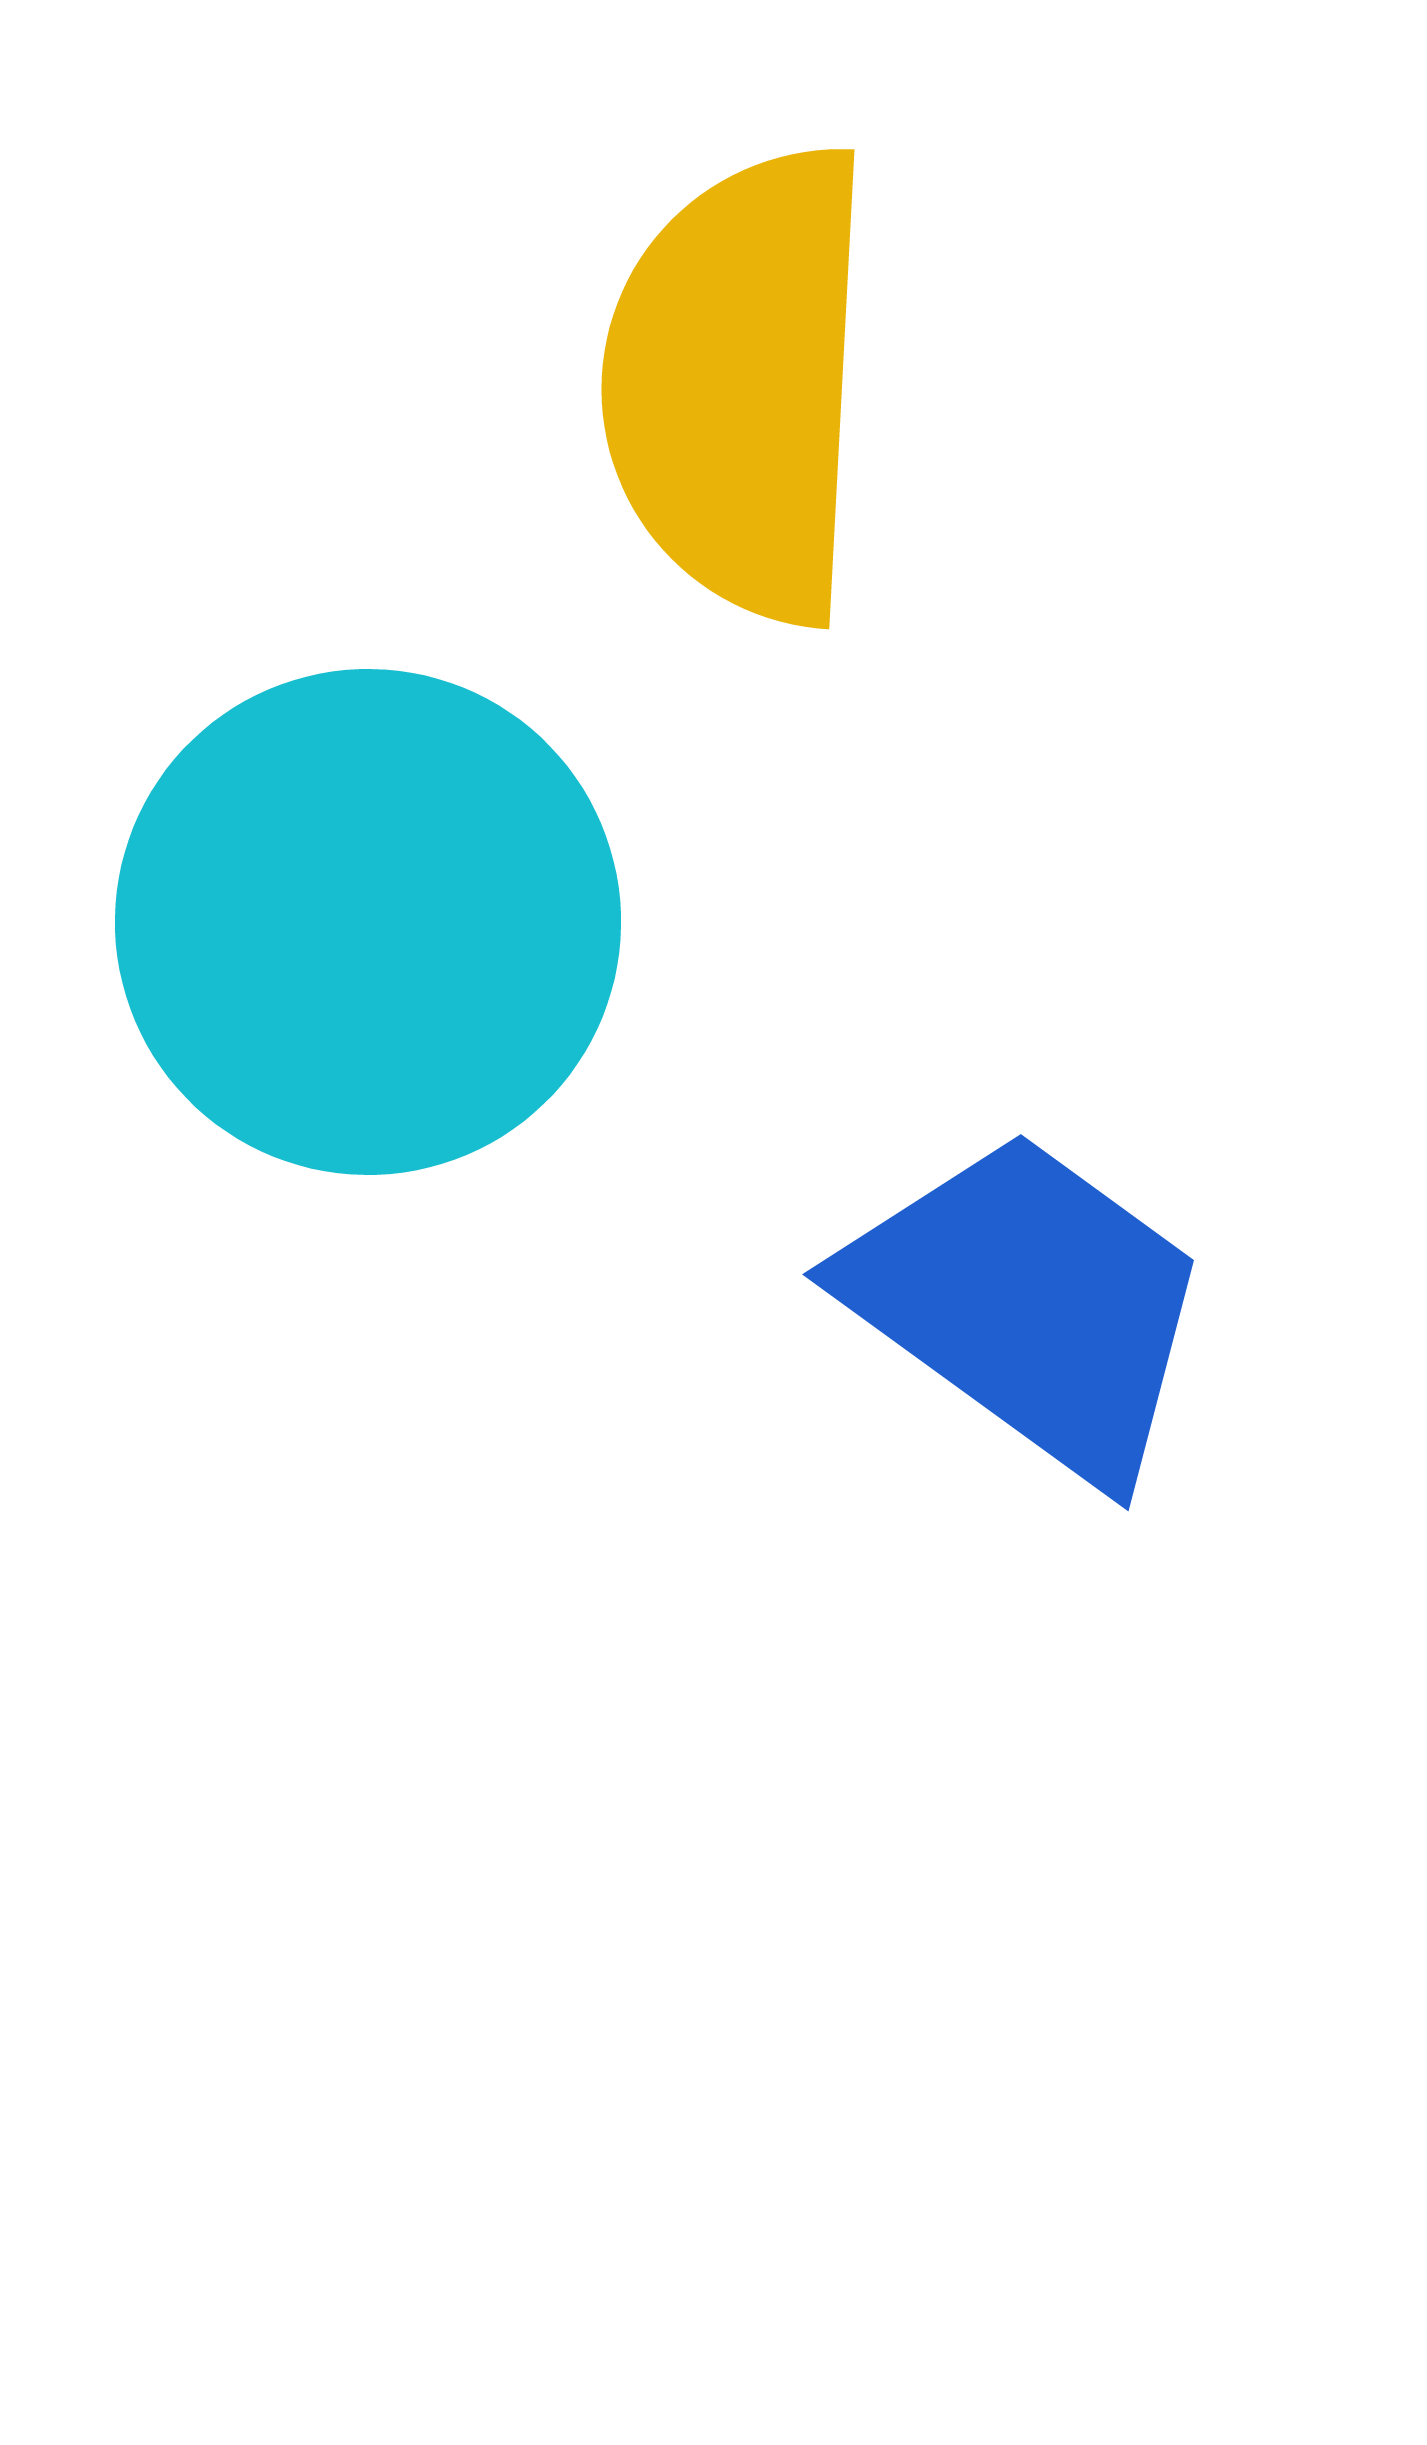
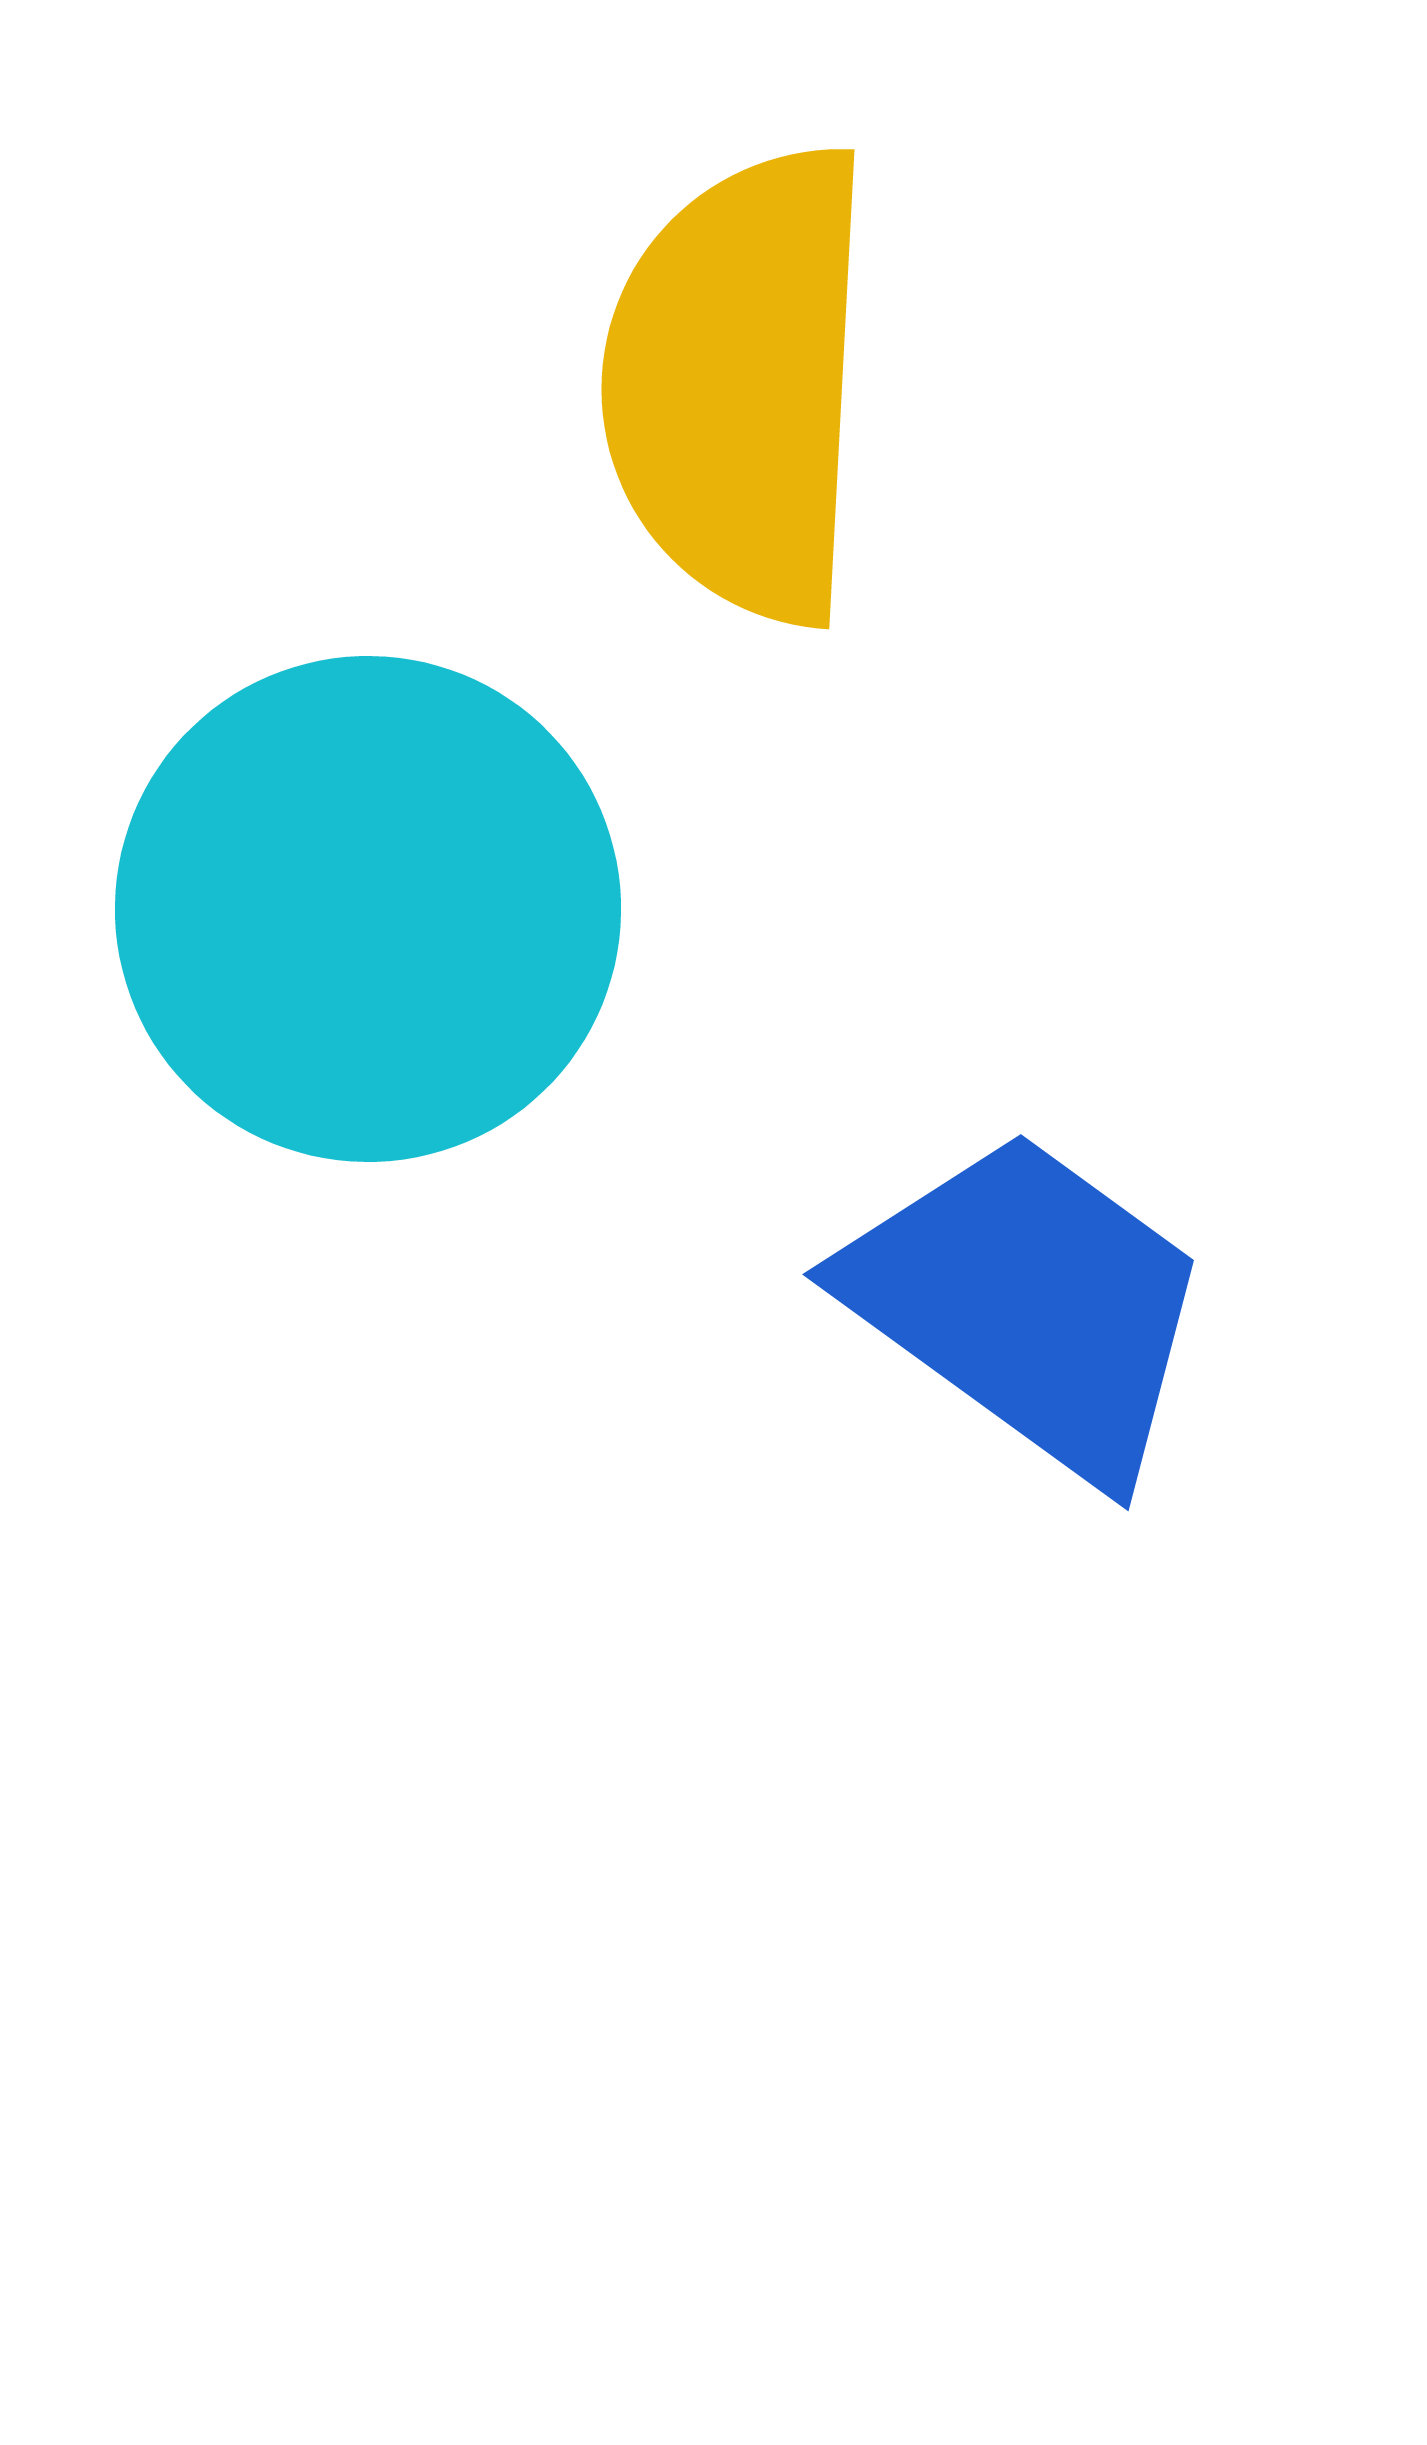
cyan circle: moved 13 px up
